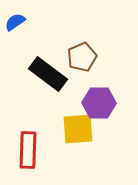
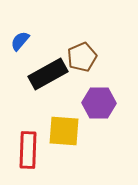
blue semicircle: moved 5 px right, 19 px down; rotated 15 degrees counterclockwise
black rectangle: rotated 66 degrees counterclockwise
yellow square: moved 14 px left, 2 px down; rotated 8 degrees clockwise
